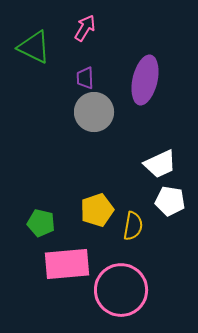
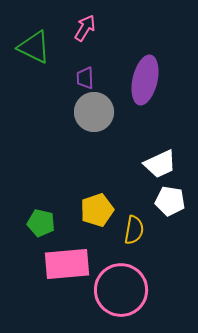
yellow semicircle: moved 1 px right, 4 px down
